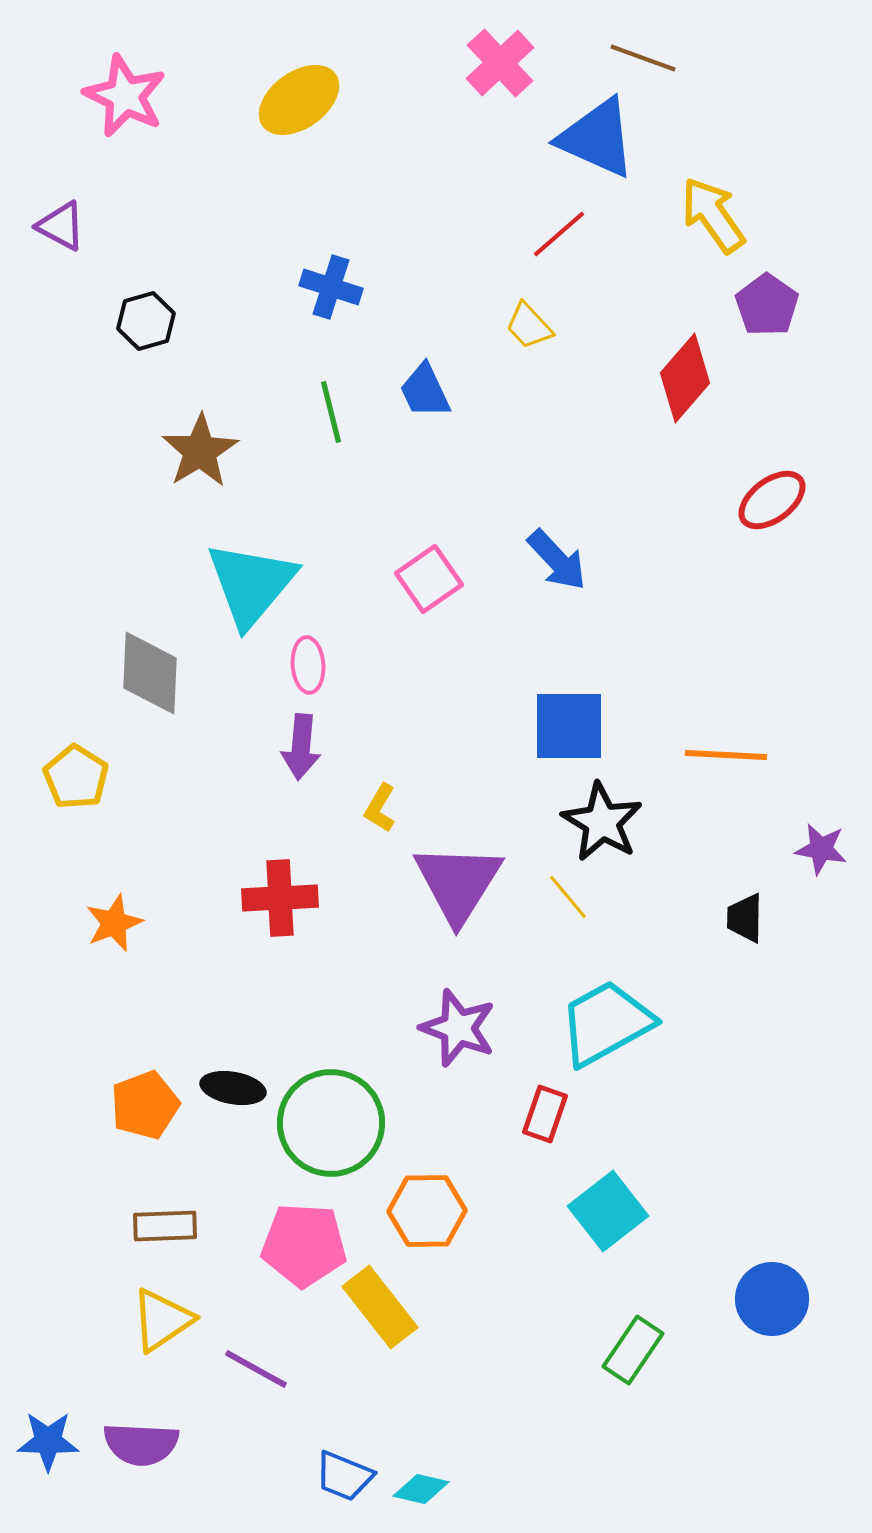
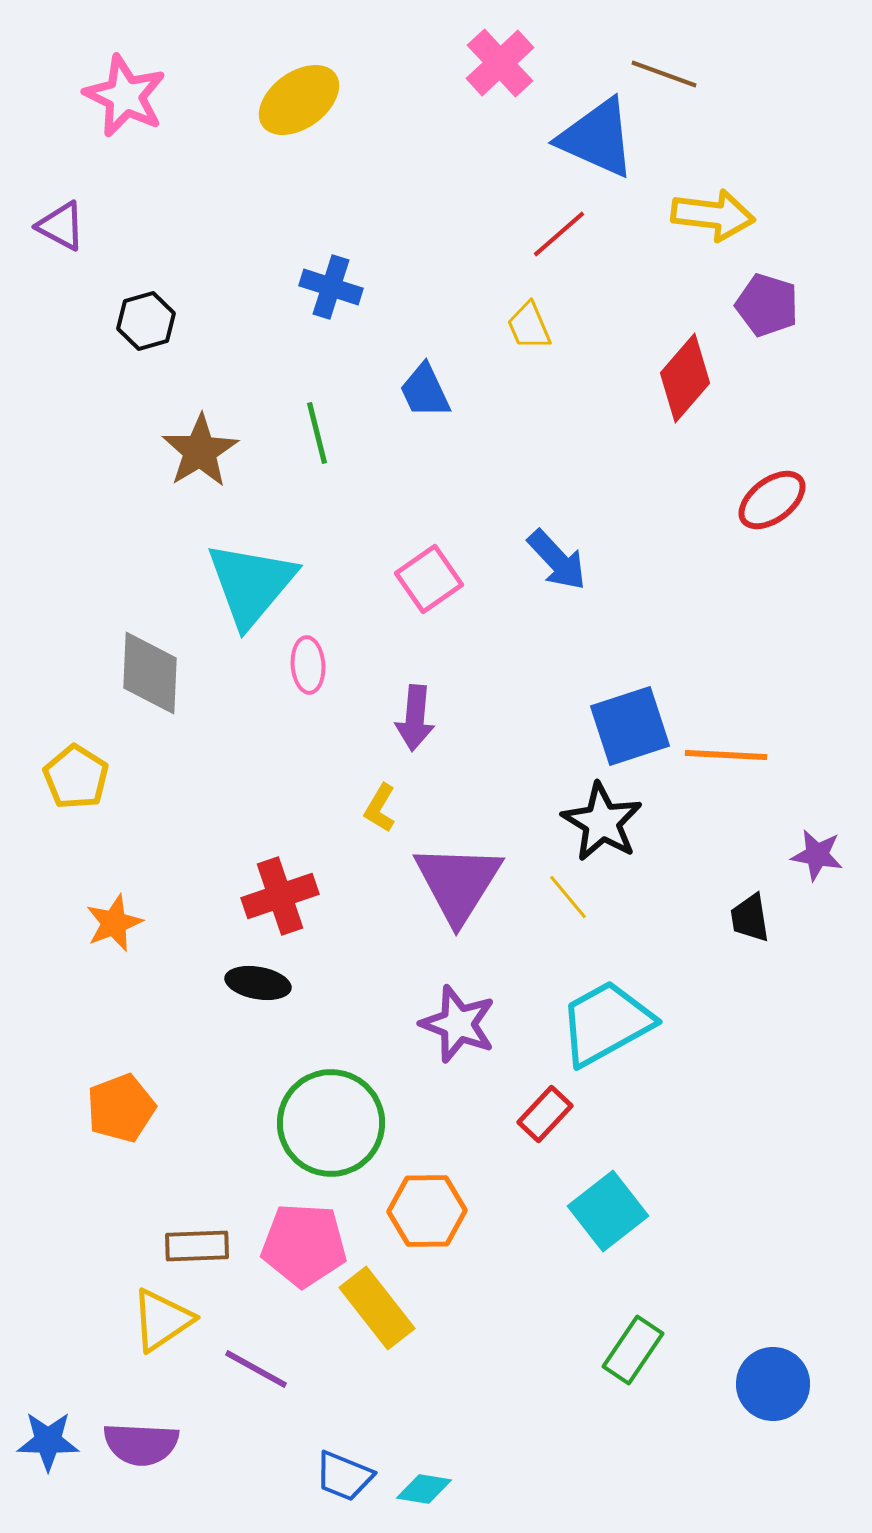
brown line at (643, 58): moved 21 px right, 16 px down
yellow arrow at (713, 215): rotated 132 degrees clockwise
purple pentagon at (767, 305): rotated 18 degrees counterclockwise
yellow trapezoid at (529, 326): rotated 20 degrees clockwise
green line at (331, 412): moved 14 px left, 21 px down
blue square at (569, 726): moved 61 px right; rotated 18 degrees counterclockwise
purple arrow at (301, 747): moved 114 px right, 29 px up
purple star at (821, 849): moved 4 px left, 6 px down
red cross at (280, 898): moved 2 px up; rotated 16 degrees counterclockwise
black trapezoid at (745, 918): moved 5 px right; rotated 10 degrees counterclockwise
purple star at (458, 1028): moved 4 px up
black ellipse at (233, 1088): moved 25 px right, 105 px up
orange pentagon at (145, 1105): moved 24 px left, 3 px down
red rectangle at (545, 1114): rotated 24 degrees clockwise
brown rectangle at (165, 1226): moved 32 px right, 20 px down
blue circle at (772, 1299): moved 1 px right, 85 px down
yellow rectangle at (380, 1307): moved 3 px left, 1 px down
cyan diamond at (421, 1489): moved 3 px right; rotated 4 degrees counterclockwise
